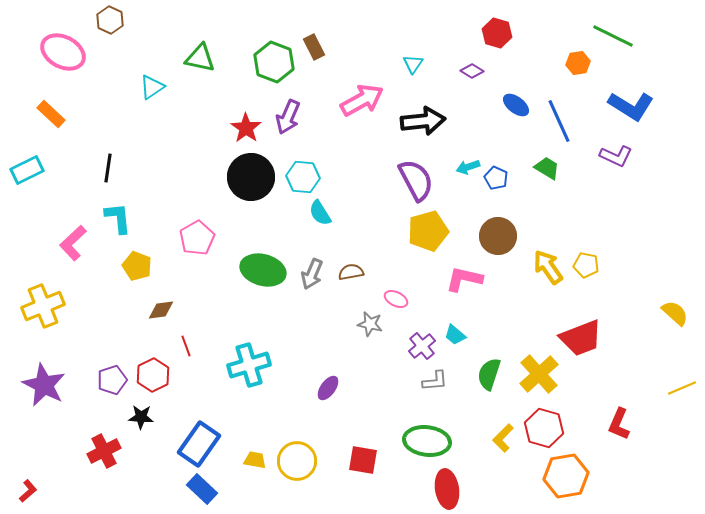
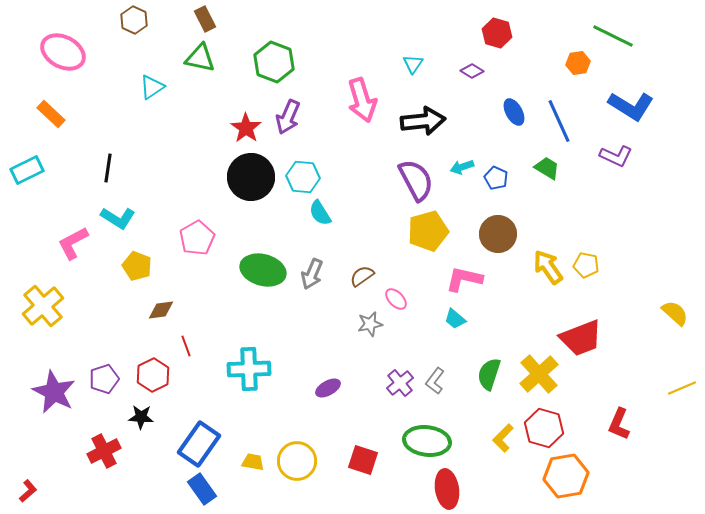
brown hexagon at (110, 20): moved 24 px right
brown rectangle at (314, 47): moved 109 px left, 28 px up
pink arrow at (362, 100): rotated 102 degrees clockwise
blue ellipse at (516, 105): moved 2 px left, 7 px down; rotated 24 degrees clockwise
cyan arrow at (468, 167): moved 6 px left
cyan L-shape at (118, 218): rotated 128 degrees clockwise
brown circle at (498, 236): moved 2 px up
pink L-shape at (73, 243): rotated 15 degrees clockwise
brown semicircle at (351, 272): moved 11 px right, 4 px down; rotated 25 degrees counterclockwise
pink ellipse at (396, 299): rotated 20 degrees clockwise
yellow cross at (43, 306): rotated 18 degrees counterclockwise
gray star at (370, 324): rotated 25 degrees counterclockwise
cyan trapezoid at (455, 335): moved 16 px up
purple cross at (422, 346): moved 22 px left, 37 px down
cyan cross at (249, 365): moved 4 px down; rotated 15 degrees clockwise
purple pentagon at (112, 380): moved 8 px left, 1 px up
gray L-shape at (435, 381): rotated 132 degrees clockwise
purple star at (44, 385): moved 10 px right, 7 px down
purple ellipse at (328, 388): rotated 25 degrees clockwise
yellow trapezoid at (255, 460): moved 2 px left, 2 px down
red square at (363, 460): rotated 8 degrees clockwise
blue rectangle at (202, 489): rotated 12 degrees clockwise
